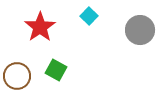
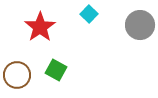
cyan square: moved 2 px up
gray circle: moved 5 px up
brown circle: moved 1 px up
